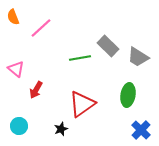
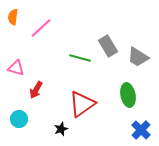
orange semicircle: rotated 28 degrees clockwise
gray rectangle: rotated 15 degrees clockwise
green line: rotated 25 degrees clockwise
pink triangle: moved 1 px up; rotated 24 degrees counterclockwise
green ellipse: rotated 20 degrees counterclockwise
cyan circle: moved 7 px up
